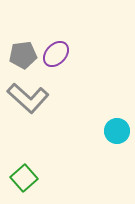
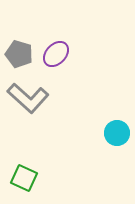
gray pentagon: moved 4 px left, 1 px up; rotated 24 degrees clockwise
cyan circle: moved 2 px down
green square: rotated 24 degrees counterclockwise
